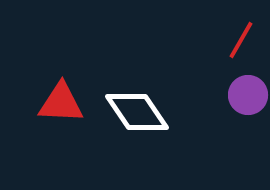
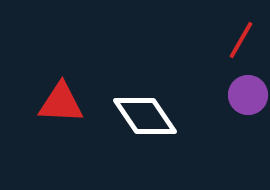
white diamond: moved 8 px right, 4 px down
